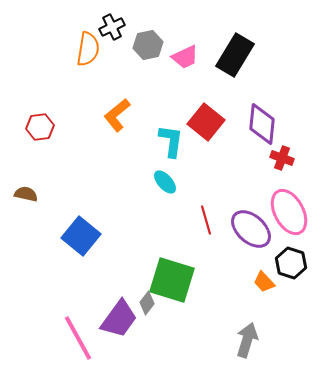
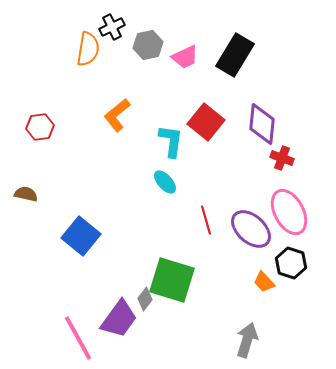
gray diamond: moved 2 px left, 4 px up
